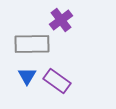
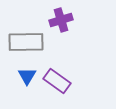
purple cross: rotated 20 degrees clockwise
gray rectangle: moved 6 px left, 2 px up
